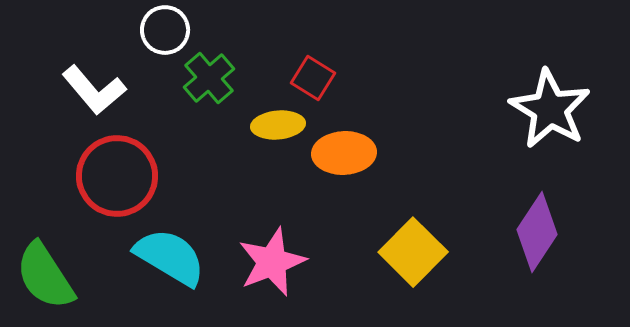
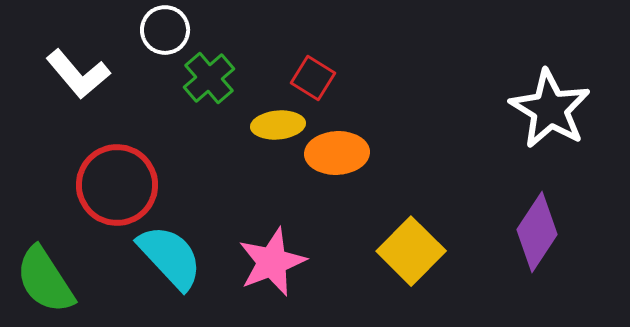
white L-shape: moved 16 px left, 16 px up
orange ellipse: moved 7 px left
red circle: moved 9 px down
yellow square: moved 2 px left, 1 px up
cyan semicircle: rotated 16 degrees clockwise
green semicircle: moved 4 px down
